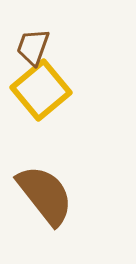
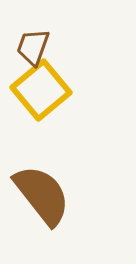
brown semicircle: moved 3 px left
